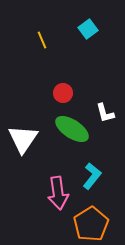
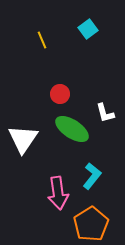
red circle: moved 3 px left, 1 px down
